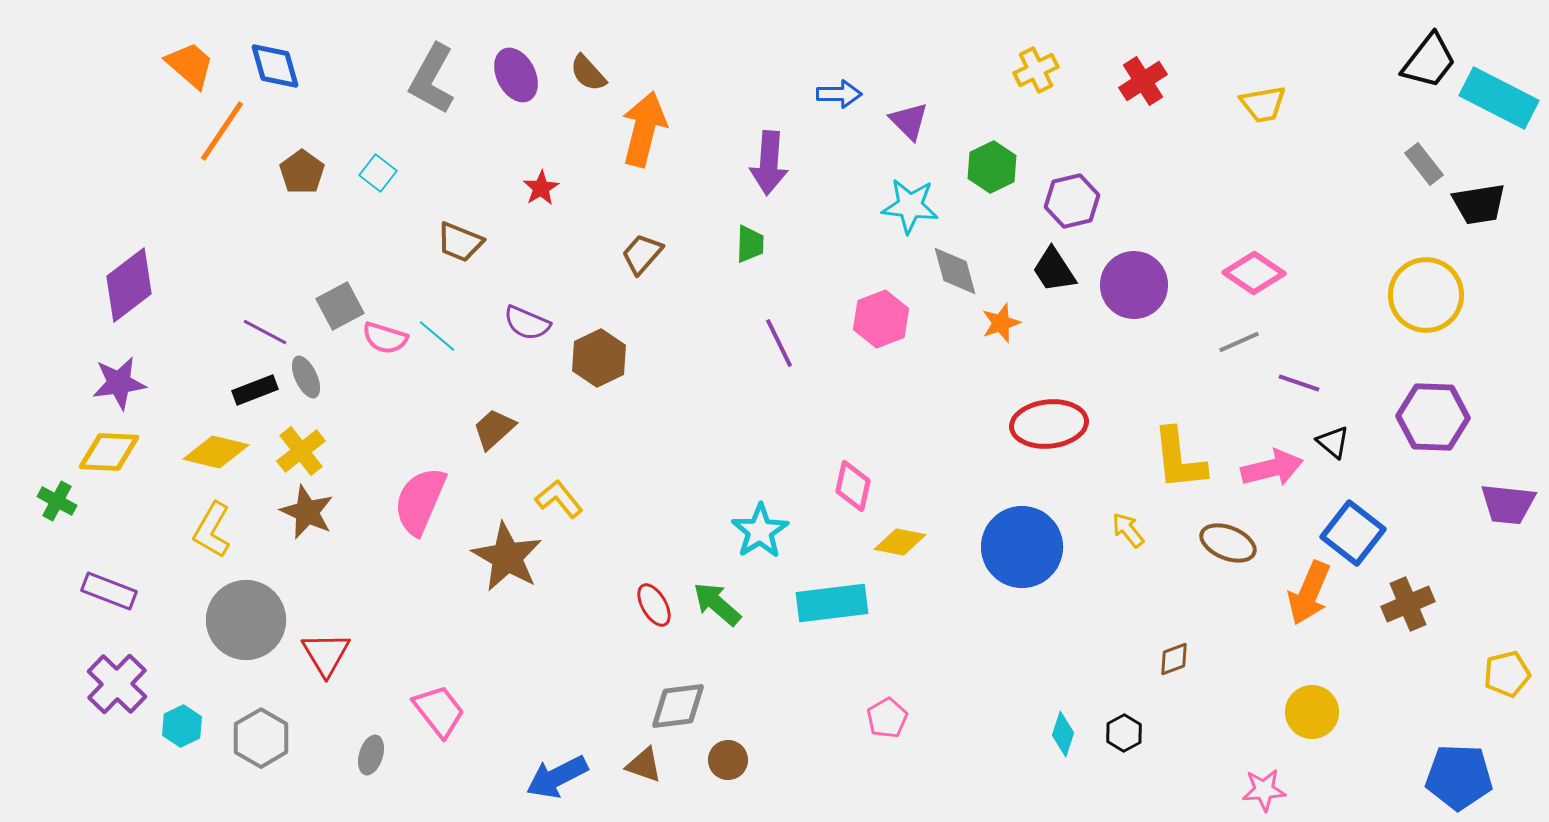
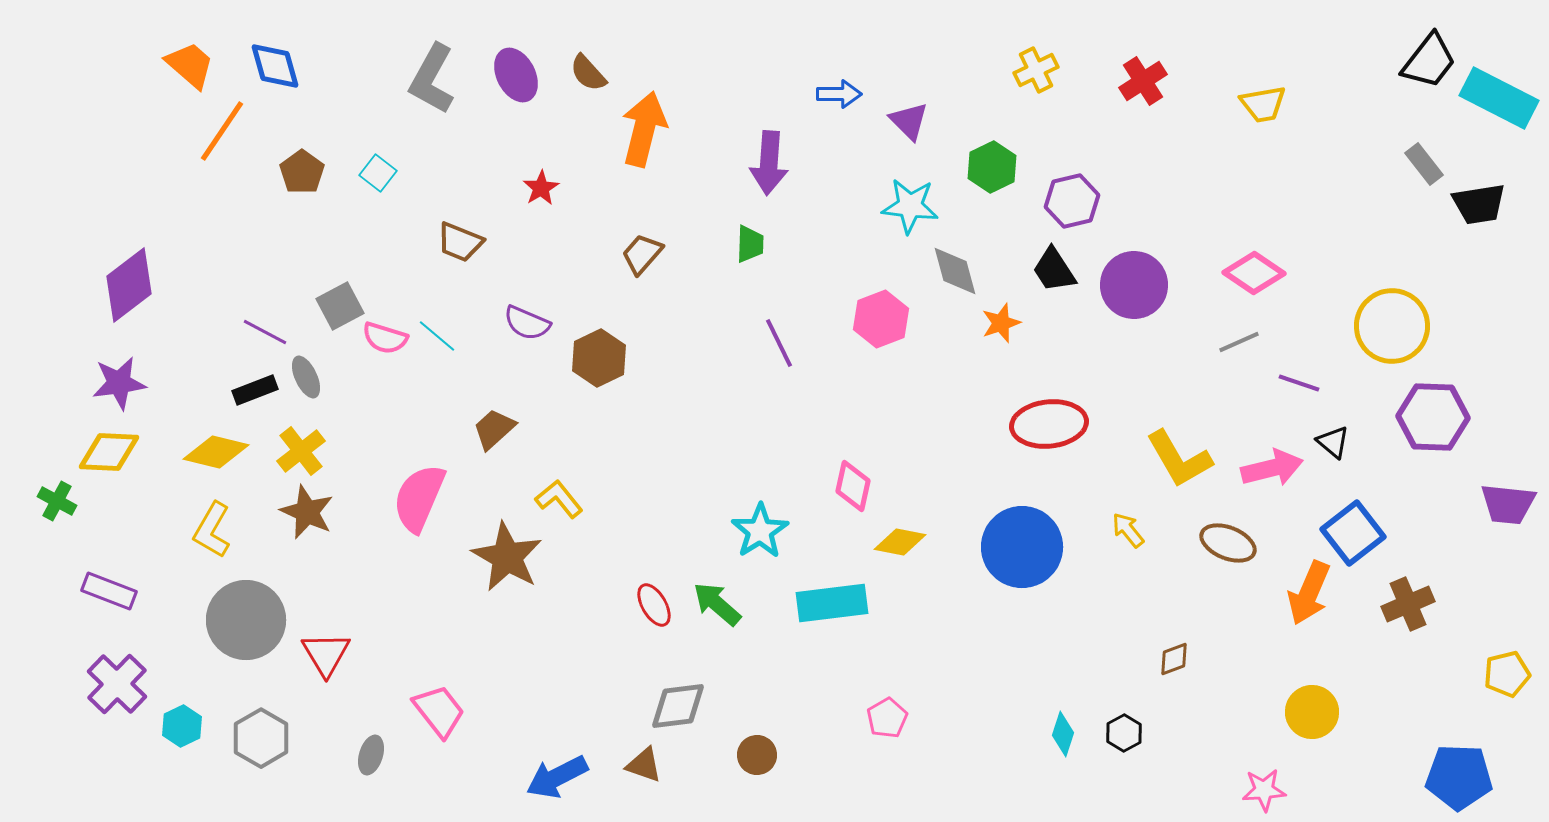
yellow circle at (1426, 295): moved 34 px left, 31 px down
yellow L-shape at (1179, 459): rotated 24 degrees counterclockwise
pink semicircle at (420, 501): moved 1 px left, 3 px up
blue square at (1353, 533): rotated 14 degrees clockwise
brown circle at (728, 760): moved 29 px right, 5 px up
